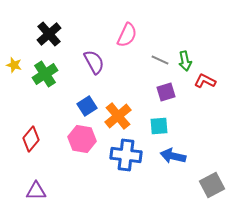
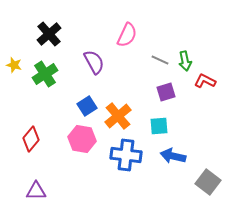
gray square: moved 4 px left, 3 px up; rotated 25 degrees counterclockwise
